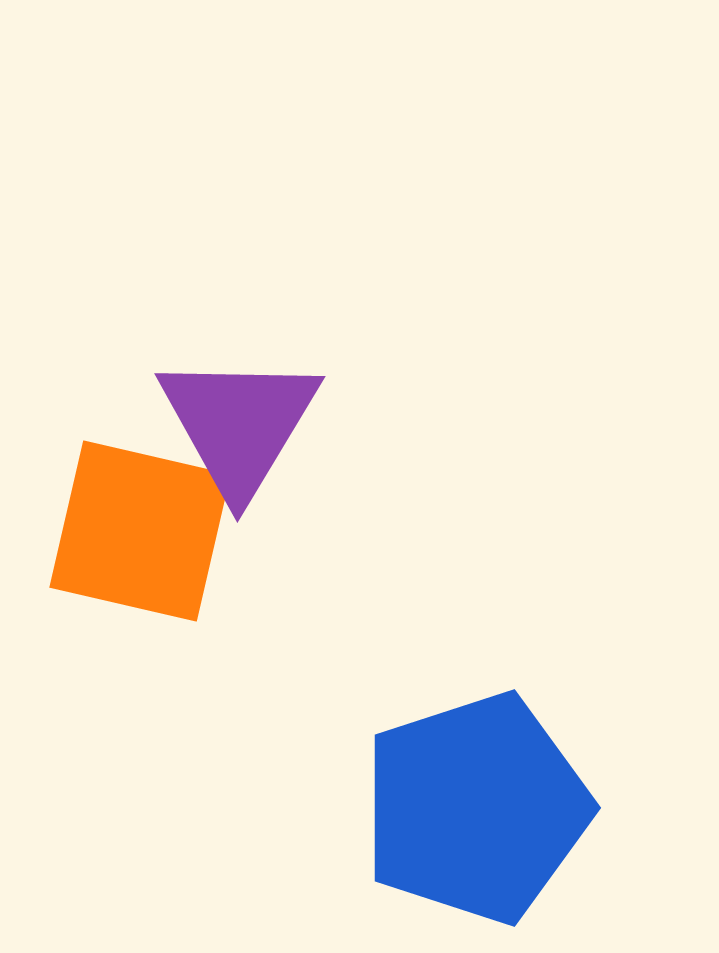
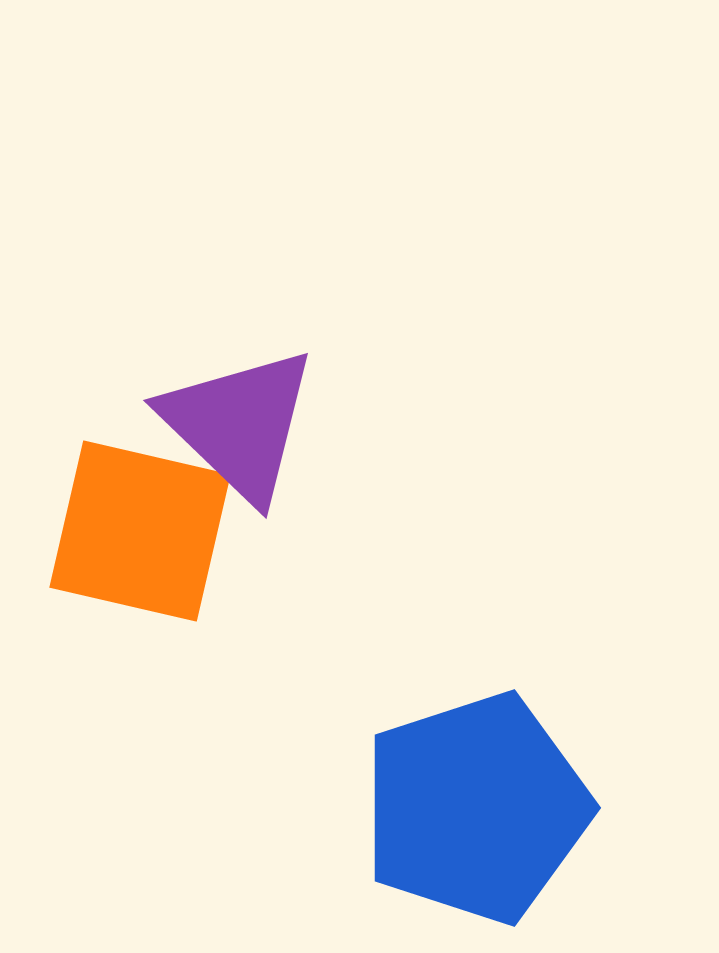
purple triangle: rotated 17 degrees counterclockwise
